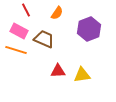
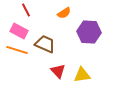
orange semicircle: moved 7 px right; rotated 24 degrees clockwise
purple hexagon: moved 3 px down; rotated 25 degrees clockwise
brown trapezoid: moved 1 px right, 5 px down
orange line: moved 1 px right
red triangle: rotated 49 degrees clockwise
